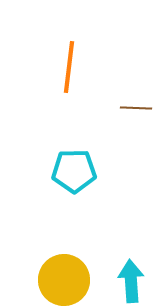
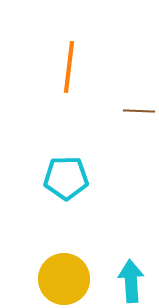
brown line: moved 3 px right, 3 px down
cyan pentagon: moved 8 px left, 7 px down
yellow circle: moved 1 px up
